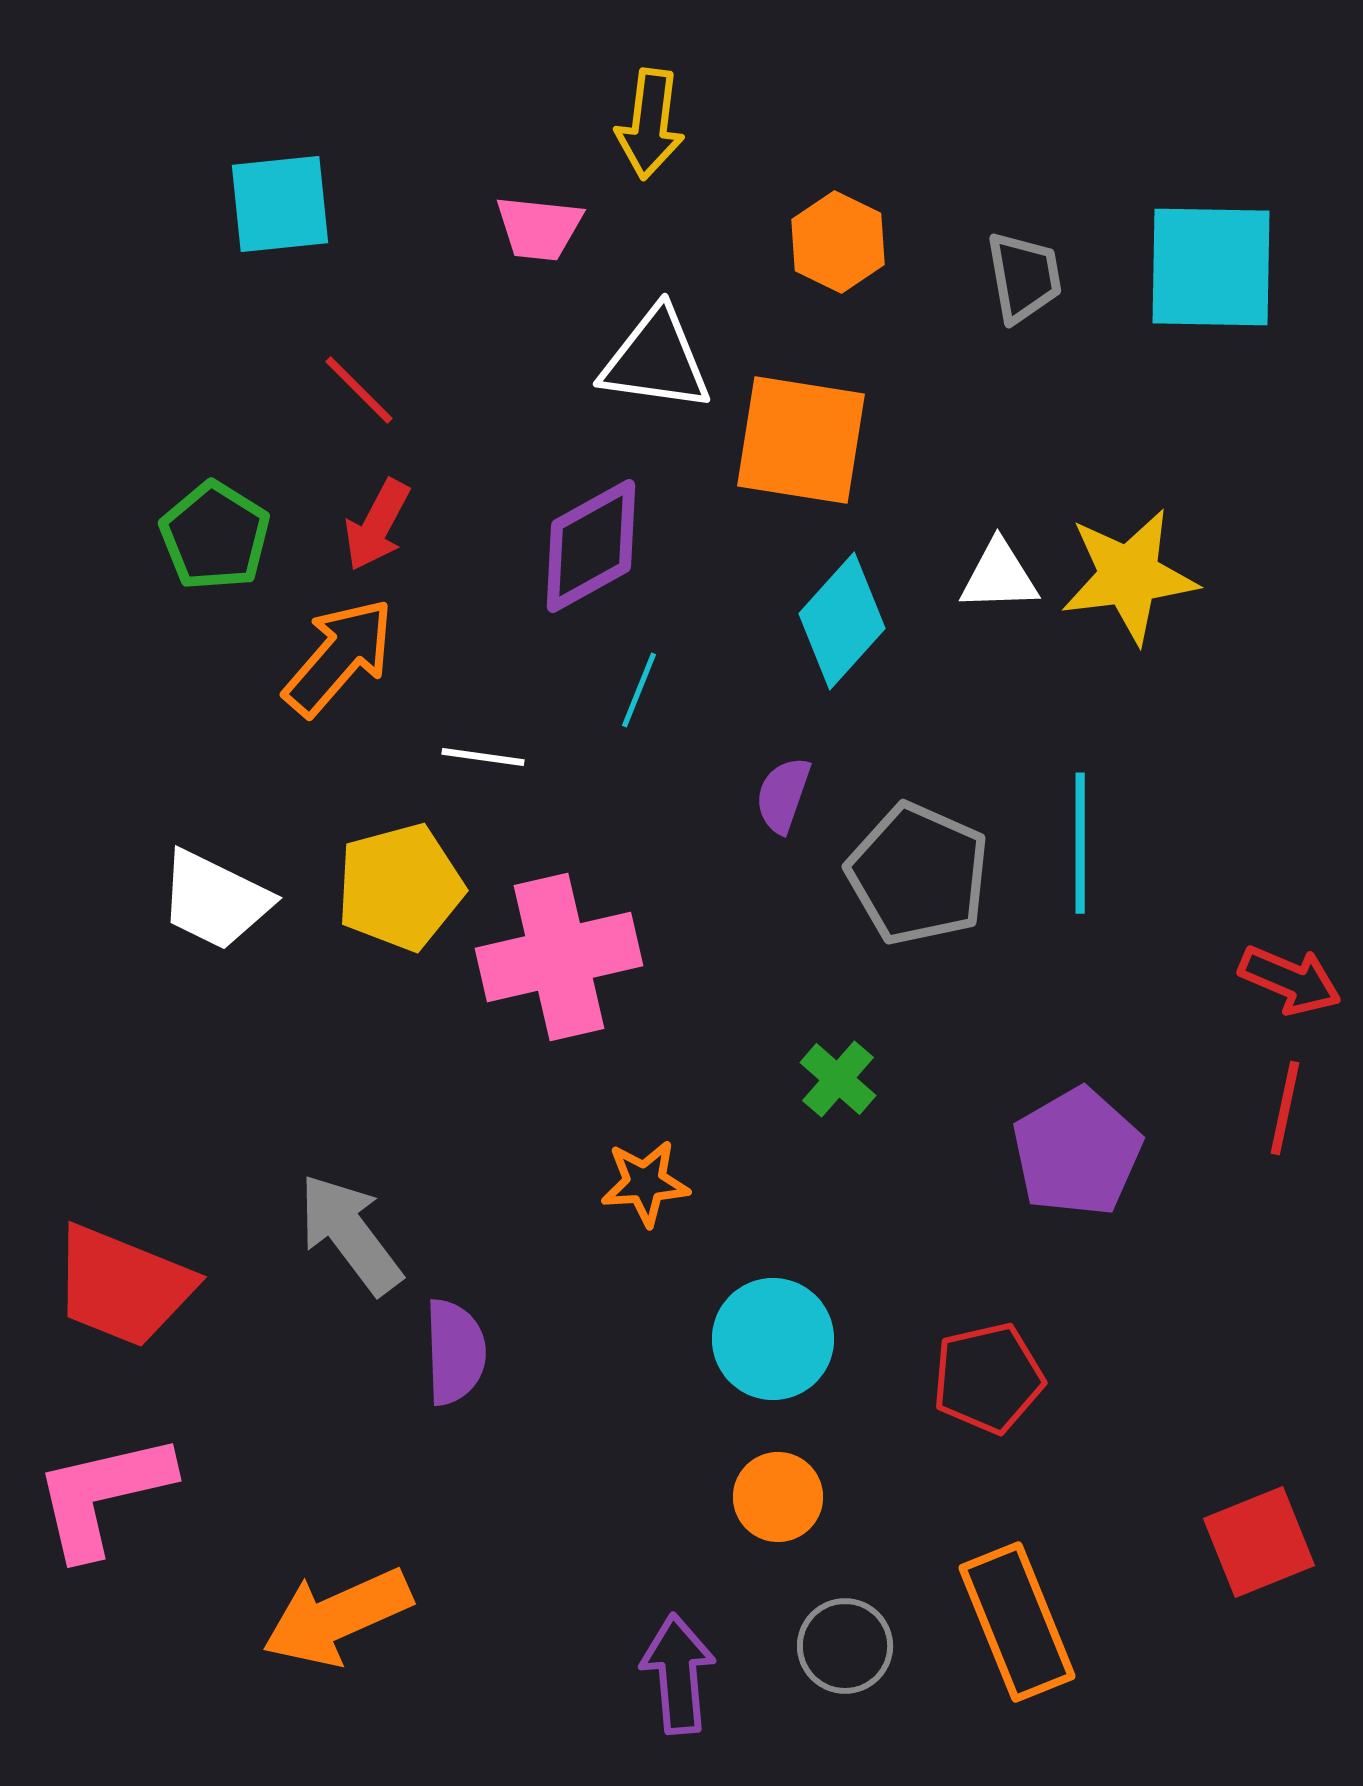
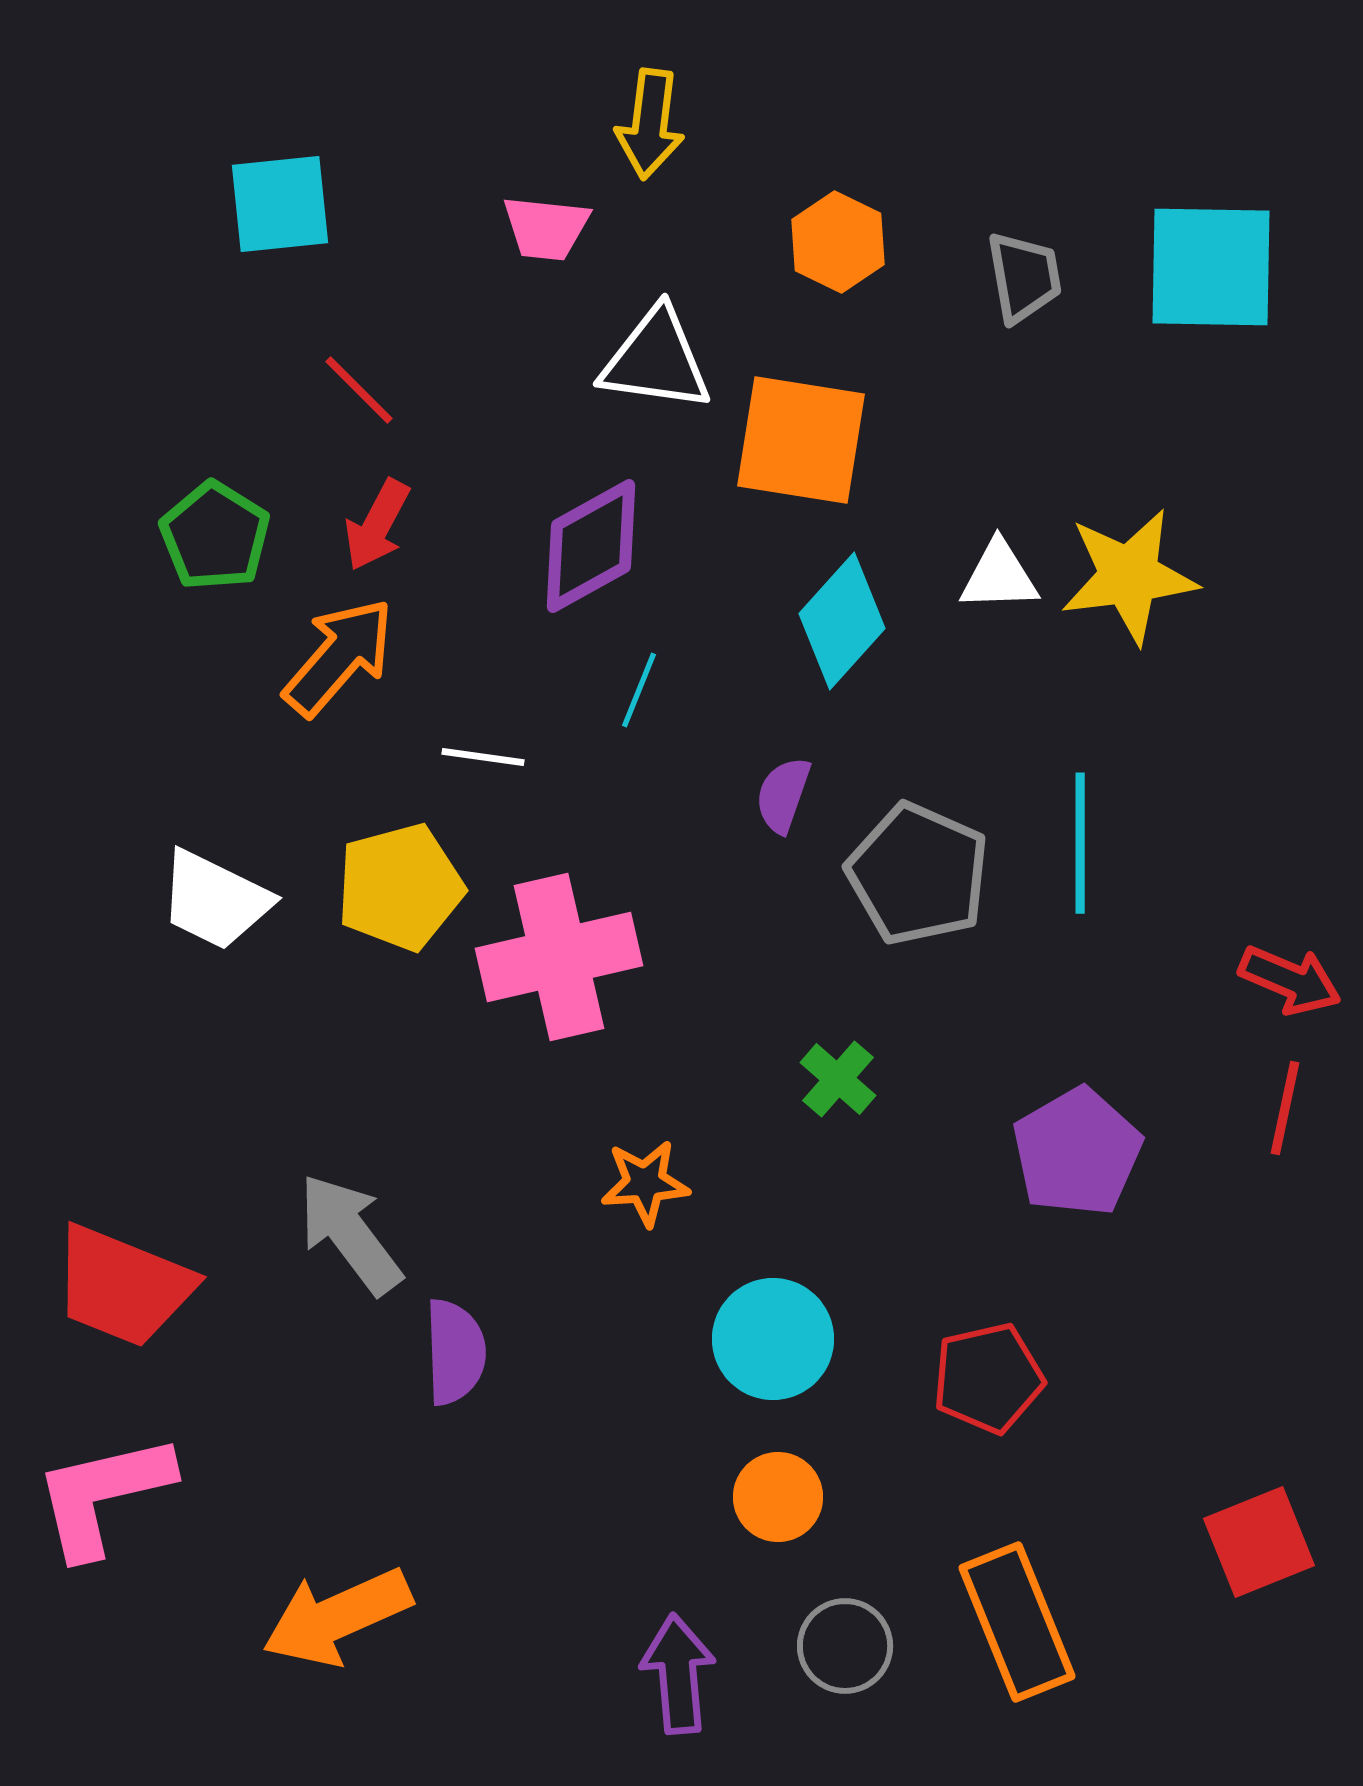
pink trapezoid at (539, 228): moved 7 px right
